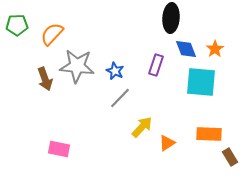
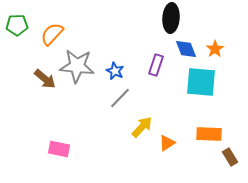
brown arrow: rotated 30 degrees counterclockwise
